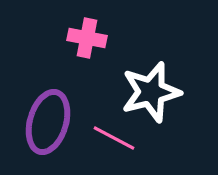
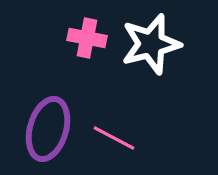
white star: moved 48 px up
purple ellipse: moved 7 px down
